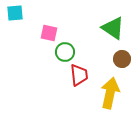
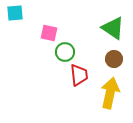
brown circle: moved 8 px left
